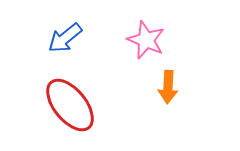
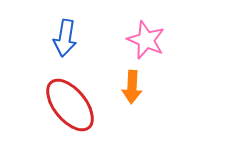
blue arrow: rotated 42 degrees counterclockwise
orange arrow: moved 36 px left
